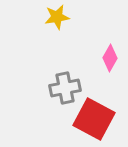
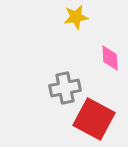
yellow star: moved 19 px right
pink diamond: rotated 32 degrees counterclockwise
